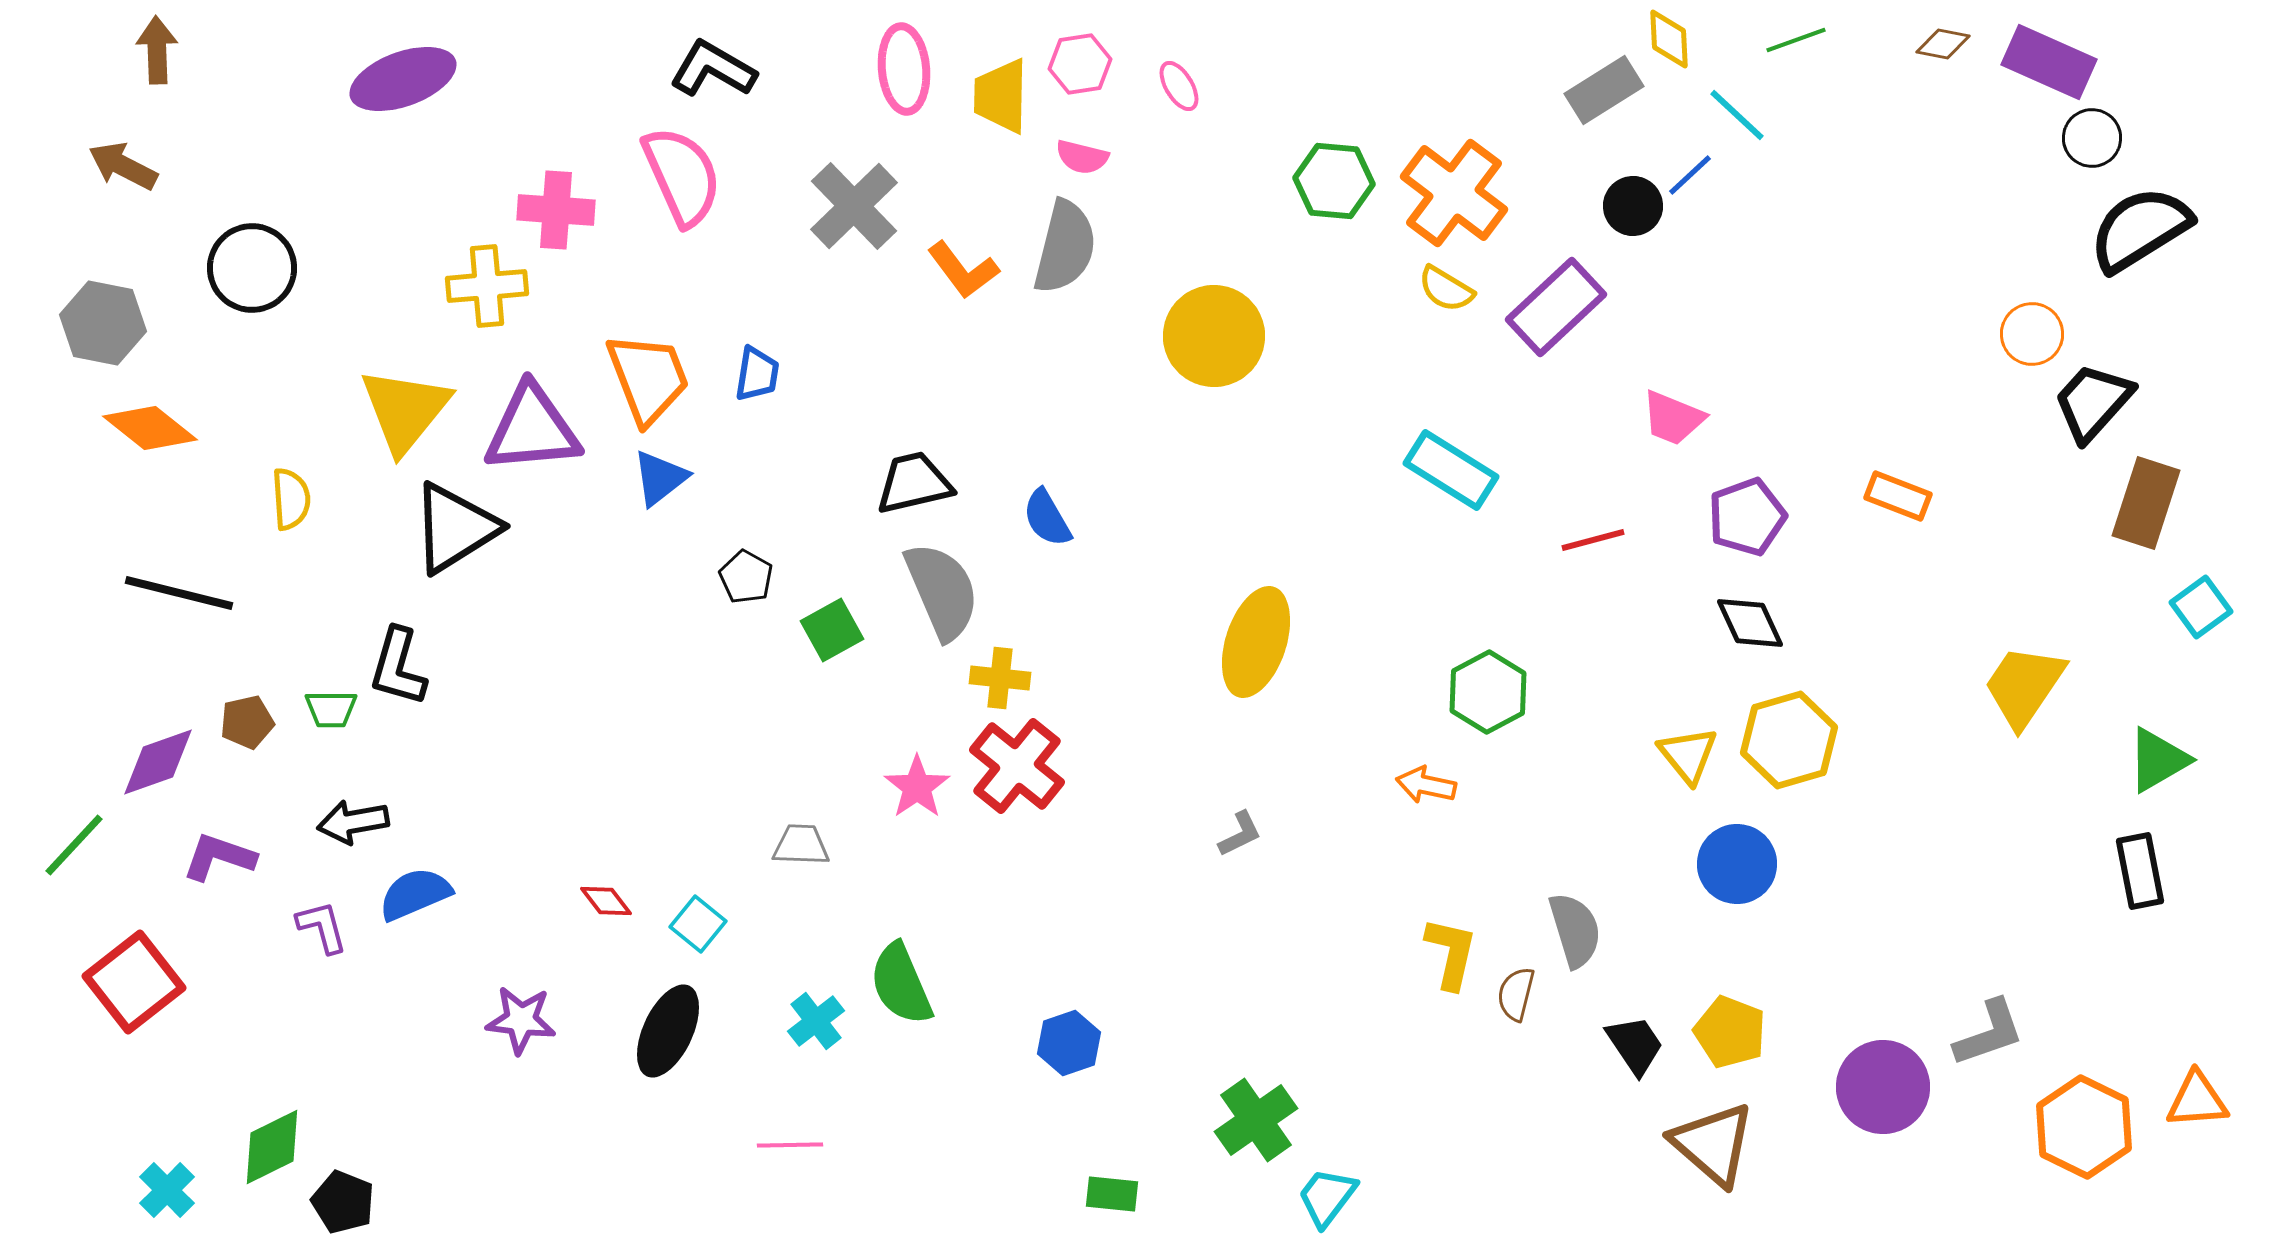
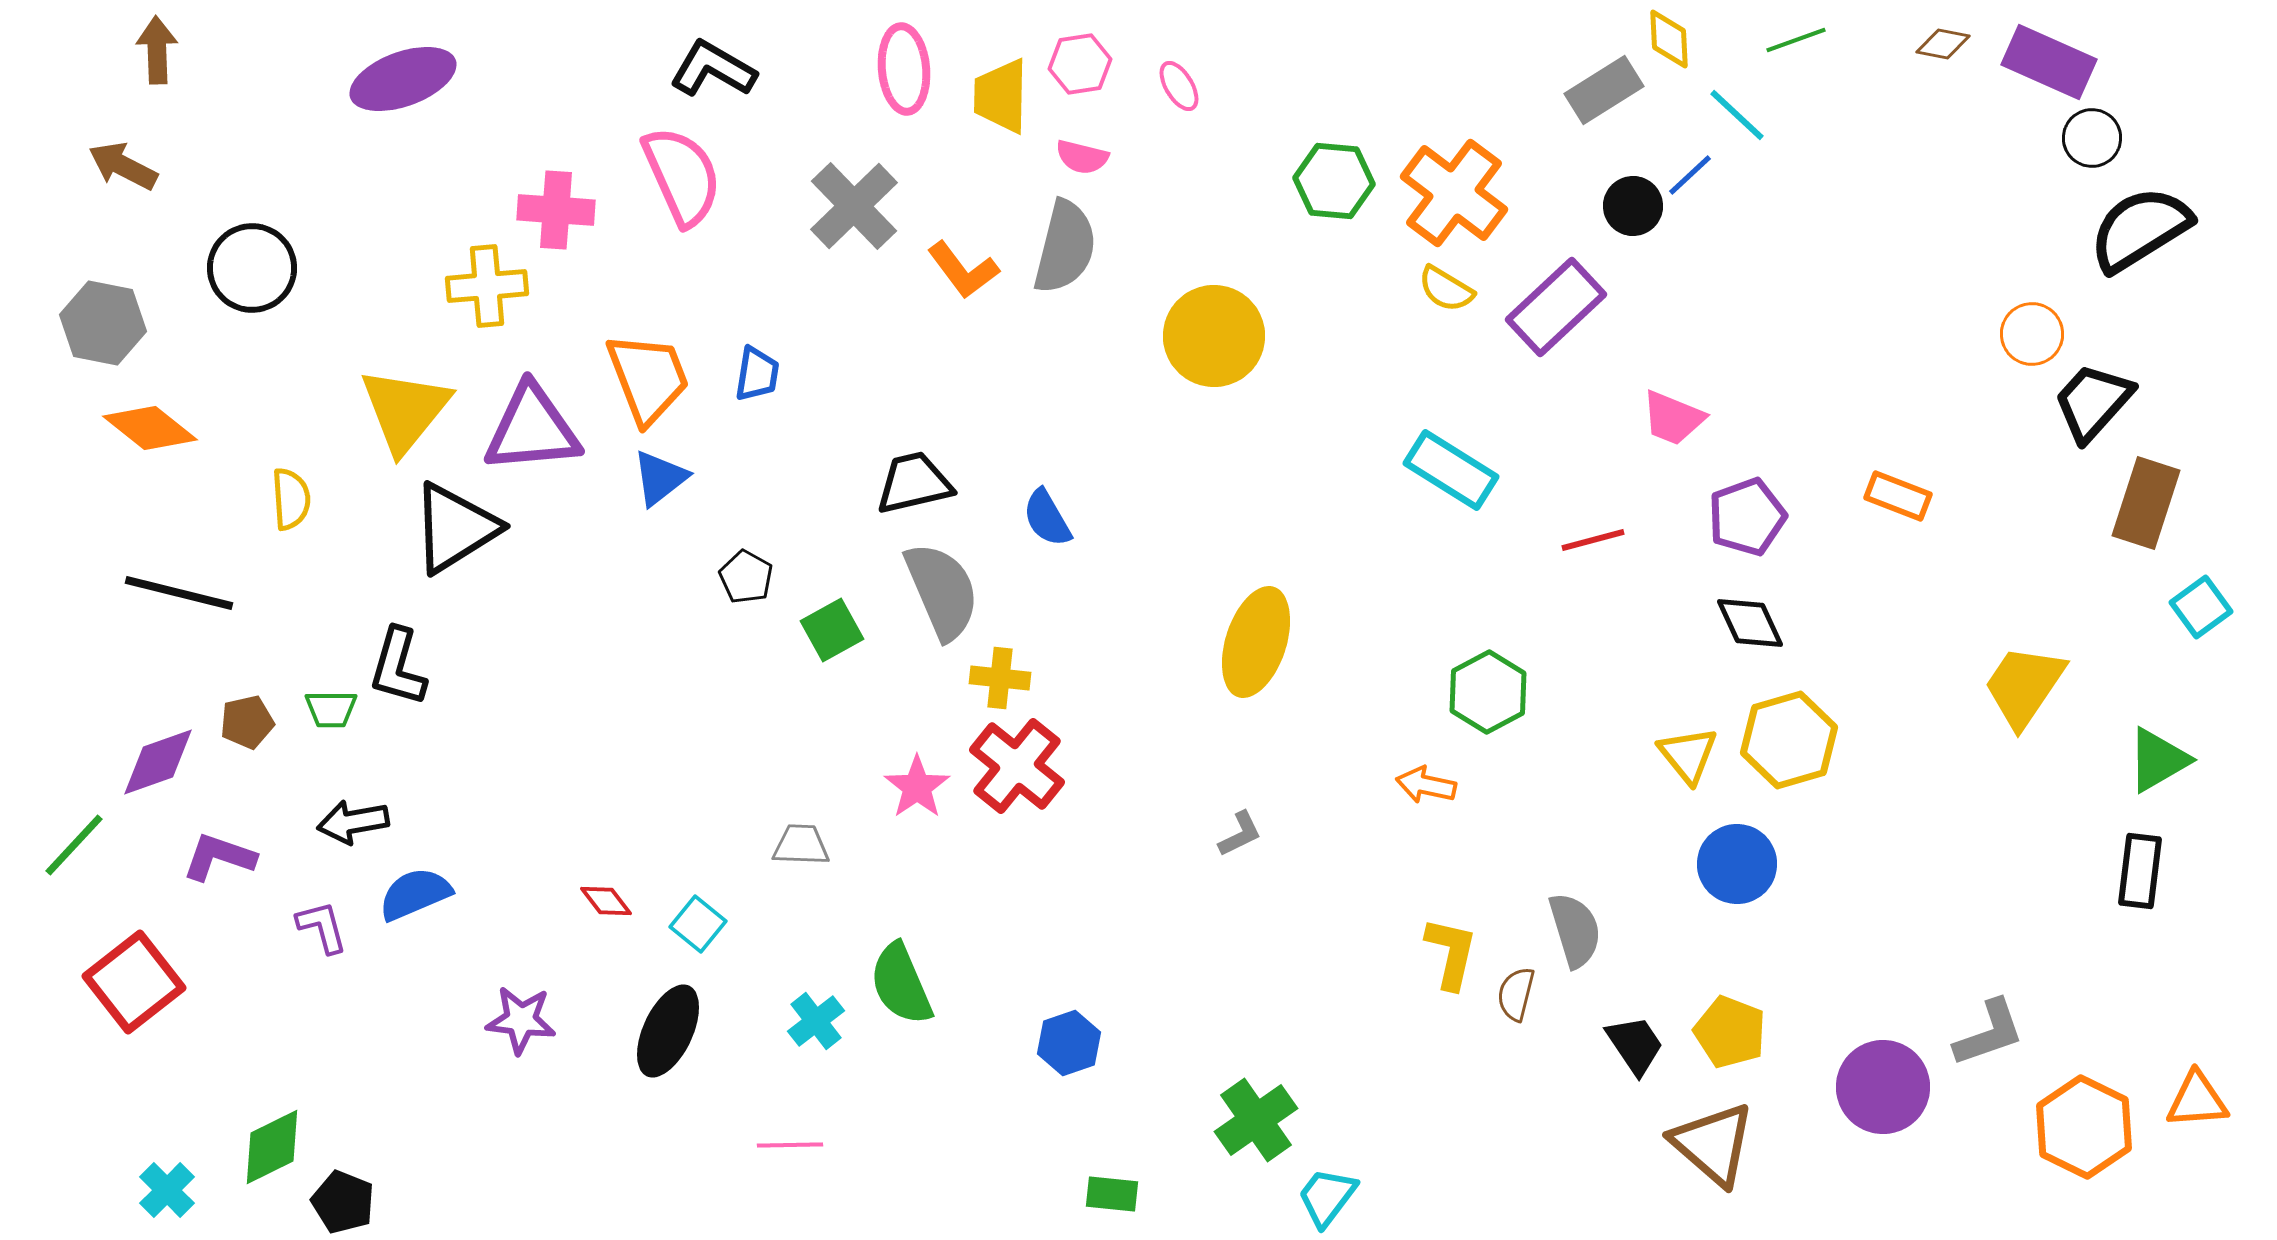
black rectangle at (2140, 871): rotated 18 degrees clockwise
